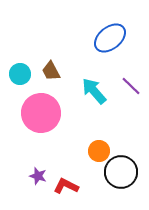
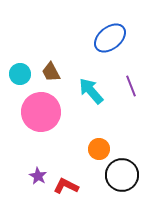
brown trapezoid: moved 1 px down
purple line: rotated 25 degrees clockwise
cyan arrow: moved 3 px left
pink circle: moved 1 px up
orange circle: moved 2 px up
black circle: moved 1 px right, 3 px down
purple star: rotated 12 degrees clockwise
